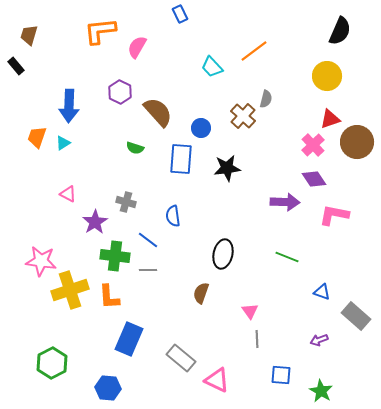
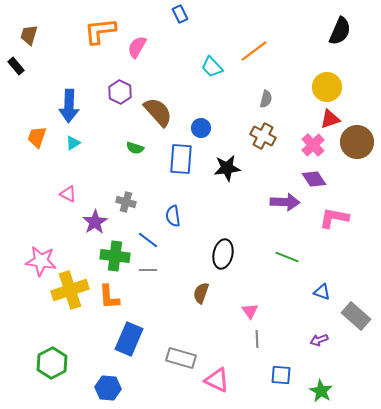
yellow circle at (327, 76): moved 11 px down
brown cross at (243, 116): moved 20 px right, 20 px down; rotated 15 degrees counterclockwise
cyan triangle at (63, 143): moved 10 px right
pink L-shape at (334, 215): moved 3 px down
gray rectangle at (181, 358): rotated 24 degrees counterclockwise
